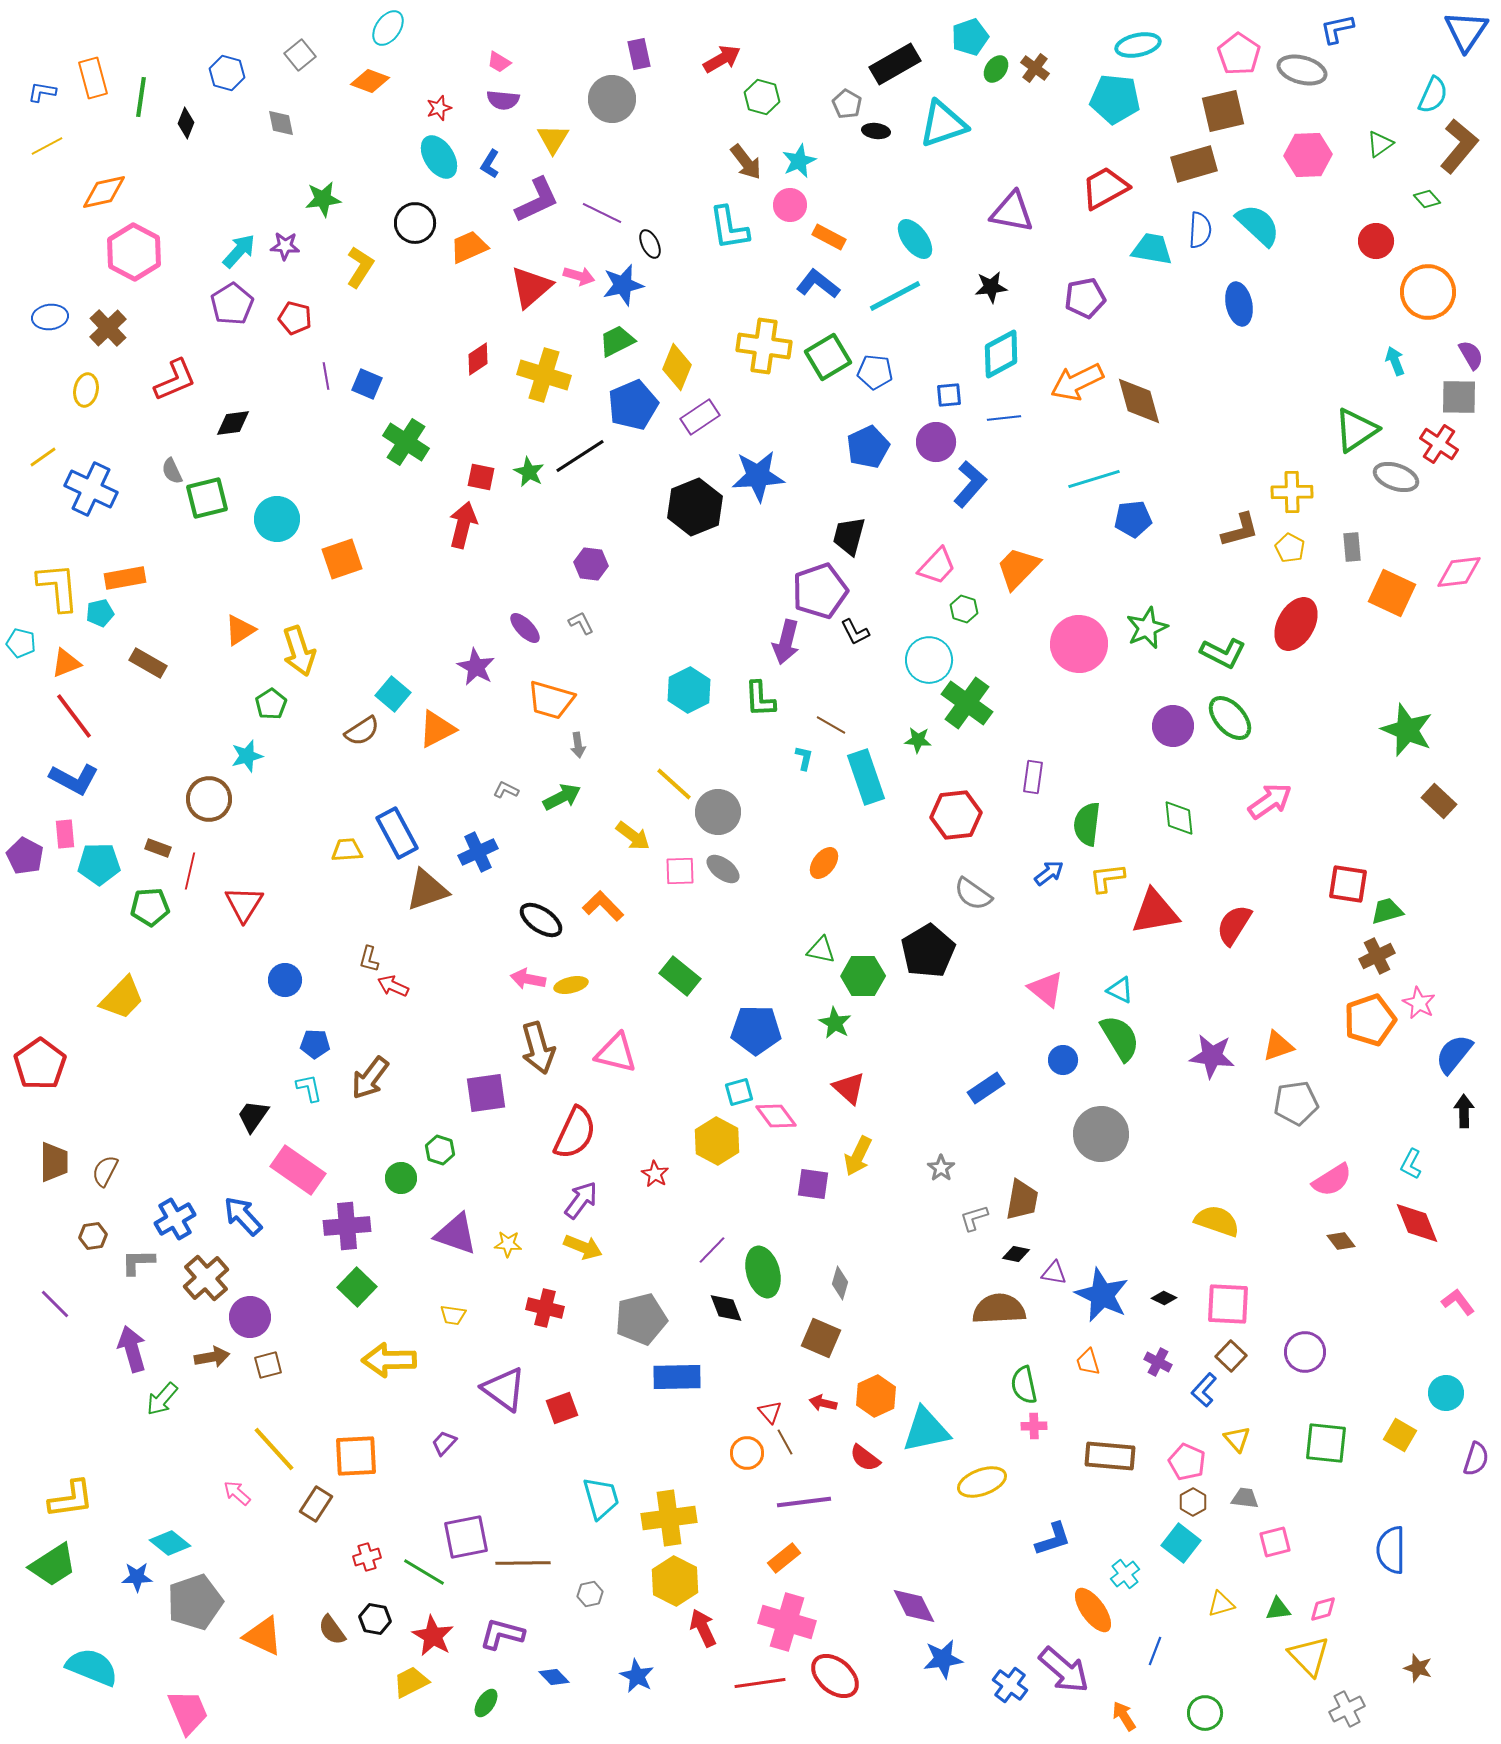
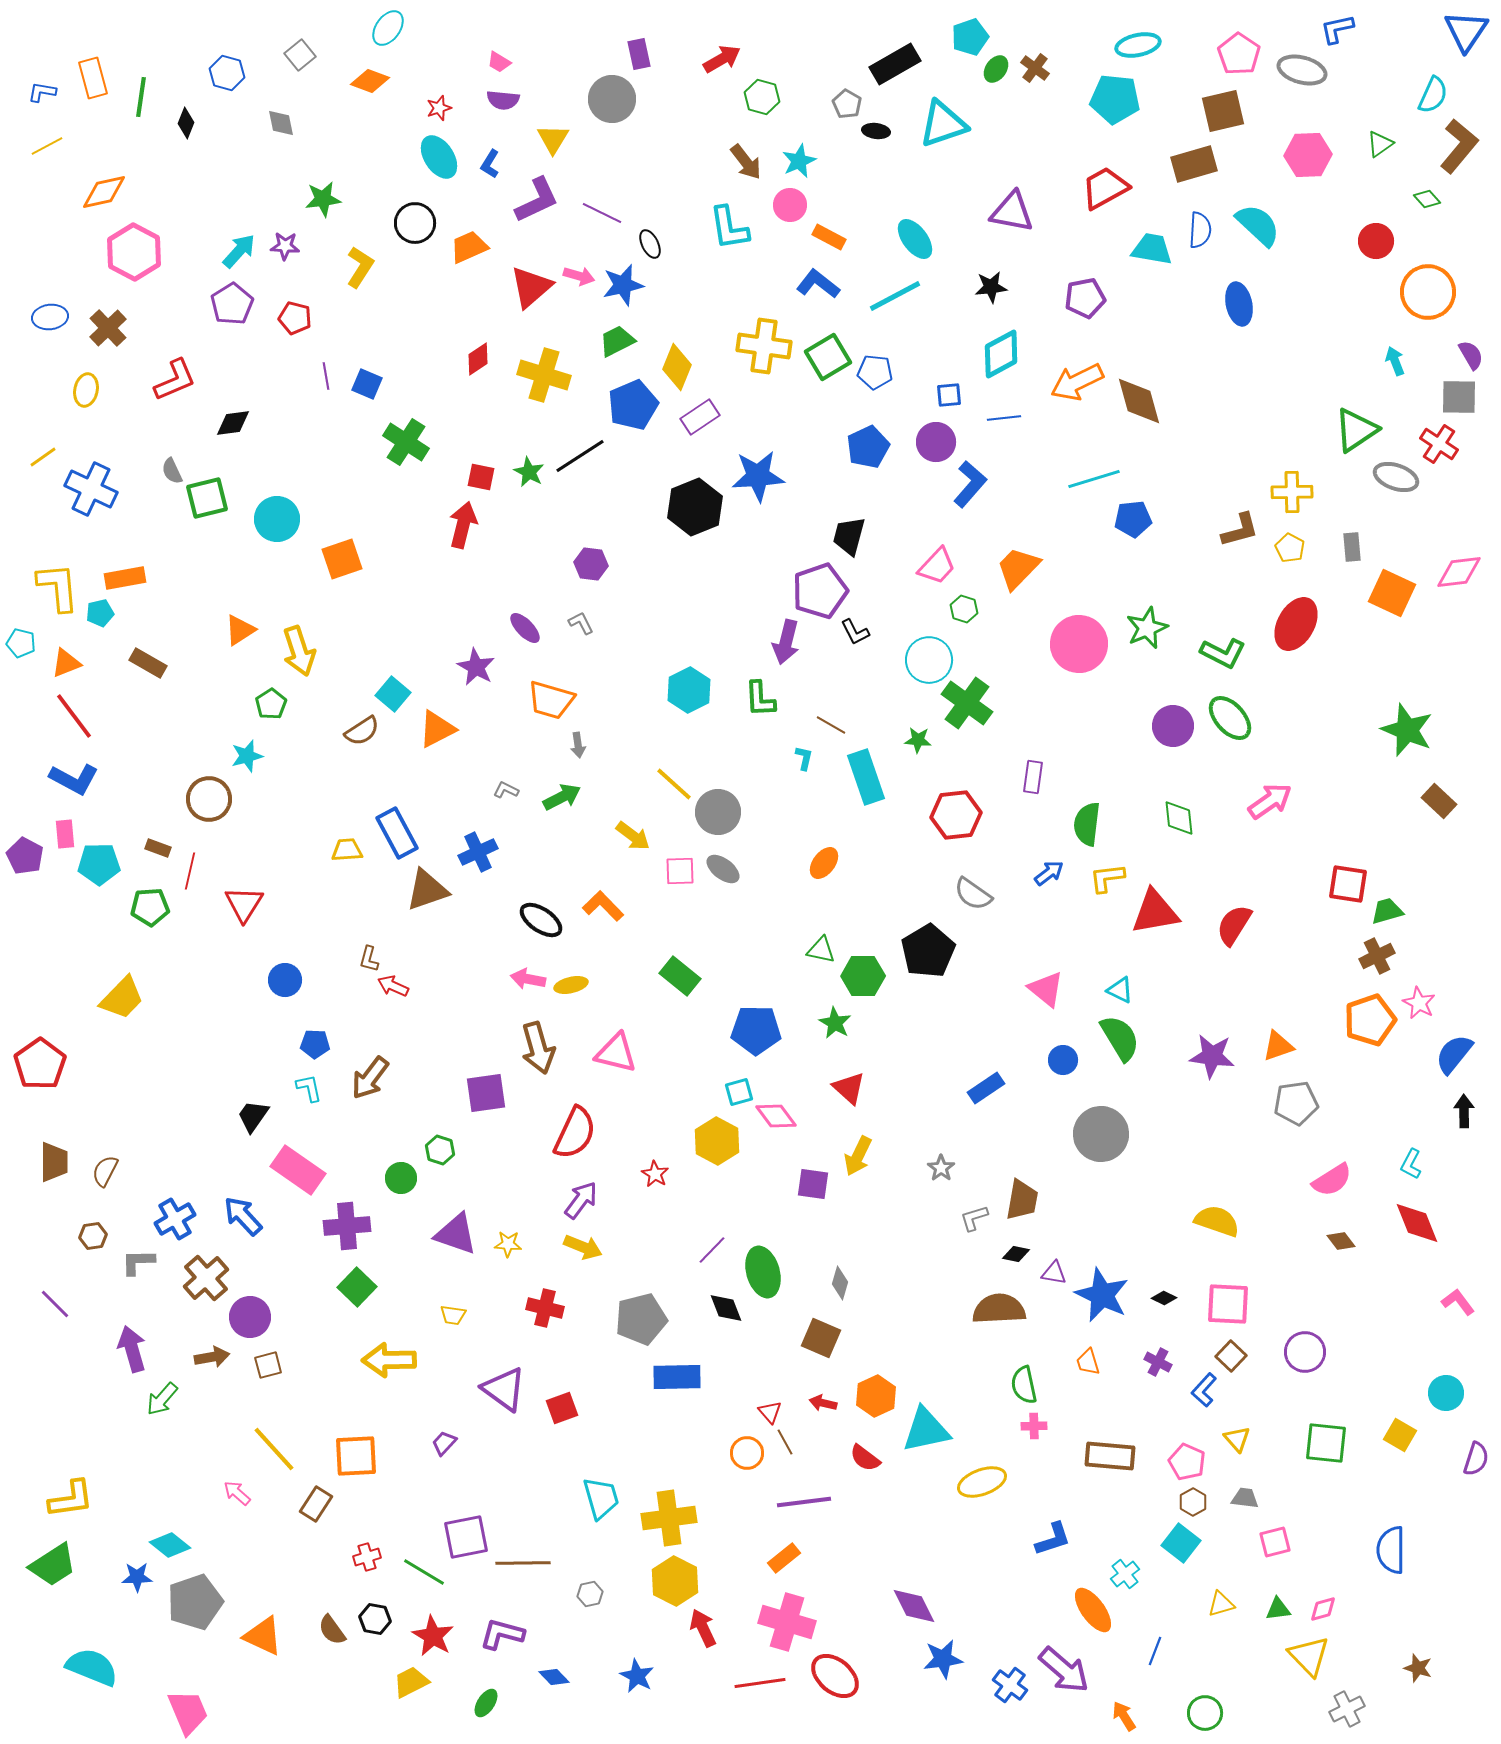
cyan diamond at (170, 1543): moved 2 px down
